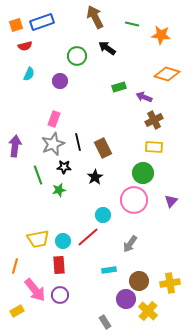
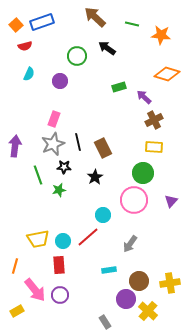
brown arrow at (95, 17): rotated 20 degrees counterclockwise
orange square at (16, 25): rotated 24 degrees counterclockwise
purple arrow at (144, 97): rotated 21 degrees clockwise
